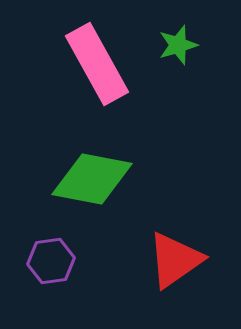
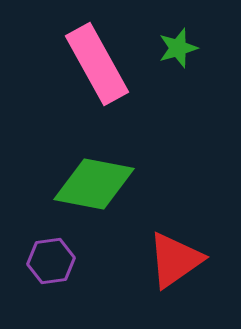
green star: moved 3 px down
green diamond: moved 2 px right, 5 px down
